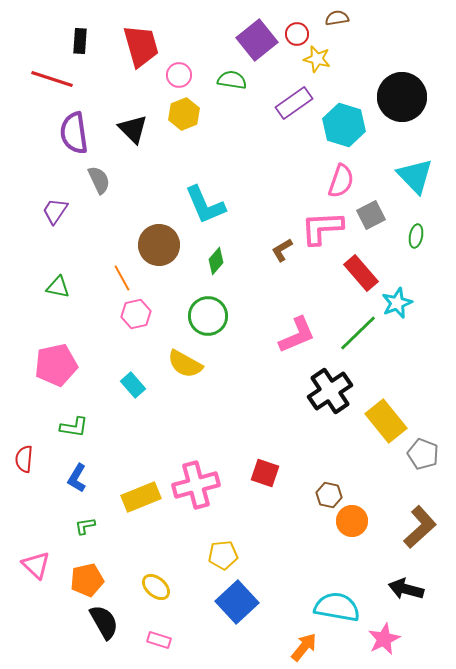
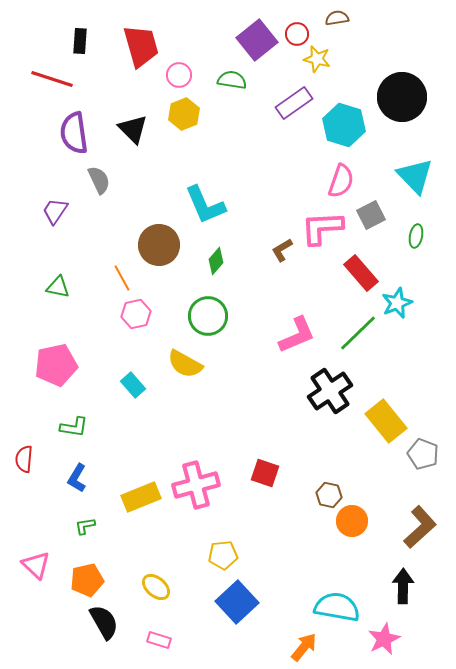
black arrow at (406, 589): moved 3 px left, 3 px up; rotated 76 degrees clockwise
